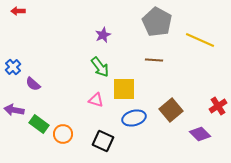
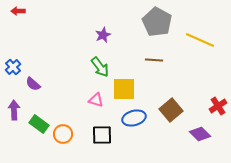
purple arrow: rotated 78 degrees clockwise
black square: moved 1 px left, 6 px up; rotated 25 degrees counterclockwise
